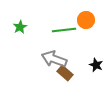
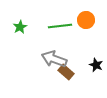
green line: moved 4 px left, 4 px up
brown rectangle: moved 1 px right, 1 px up
